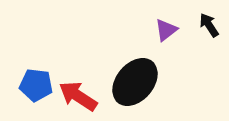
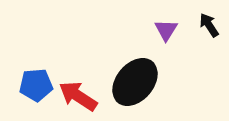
purple triangle: rotated 20 degrees counterclockwise
blue pentagon: rotated 12 degrees counterclockwise
